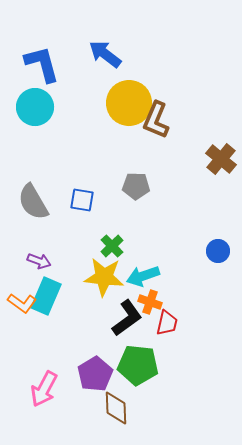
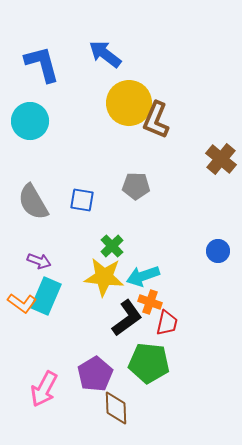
cyan circle: moved 5 px left, 14 px down
green pentagon: moved 11 px right, 2 px up
